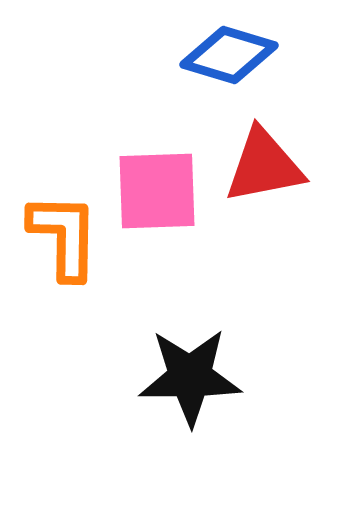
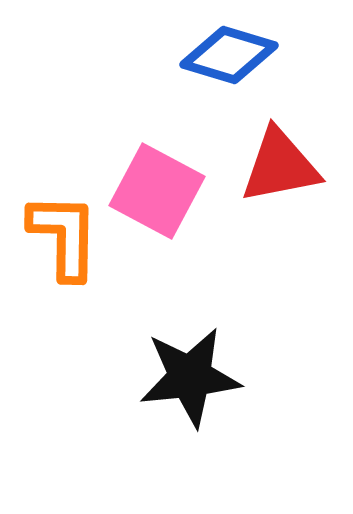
red triangle: moved 16 px right
pink square: rotated 30 degrees clockwise
black star: rotated 6 degrees counterclockwise
